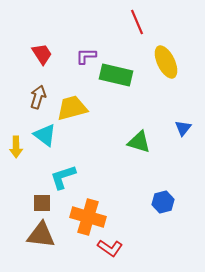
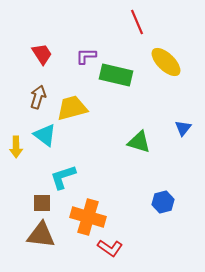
yellow ellipse: rotated 20 degrees counterclockwise
